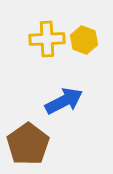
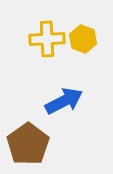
yellow hexagon: moved 1 px left, 1 px up
